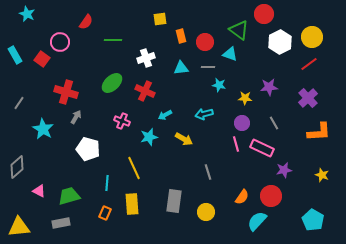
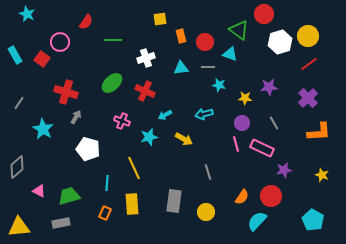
yellow circle at (312, 37): moved 4 px left, 1 px up
white hexagon at (280, 42): rotated 10 degrees clockwise
